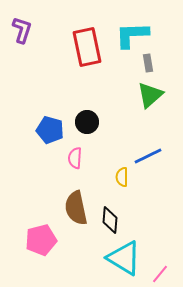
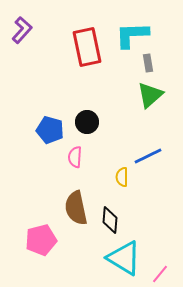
purple L-shape: rotated 24 degrees clockwise
pink semicircle: moved 1 px up
